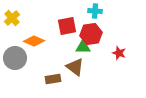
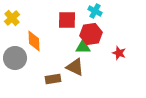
cyan cross: rotated 24 degrees clockwise
red square: moved 6 px up; rotated 12 degrees clockwise
orange diamond: rotated 65 degrees clockwise
brown triangle: rotated 12 degrees counterclockwise
